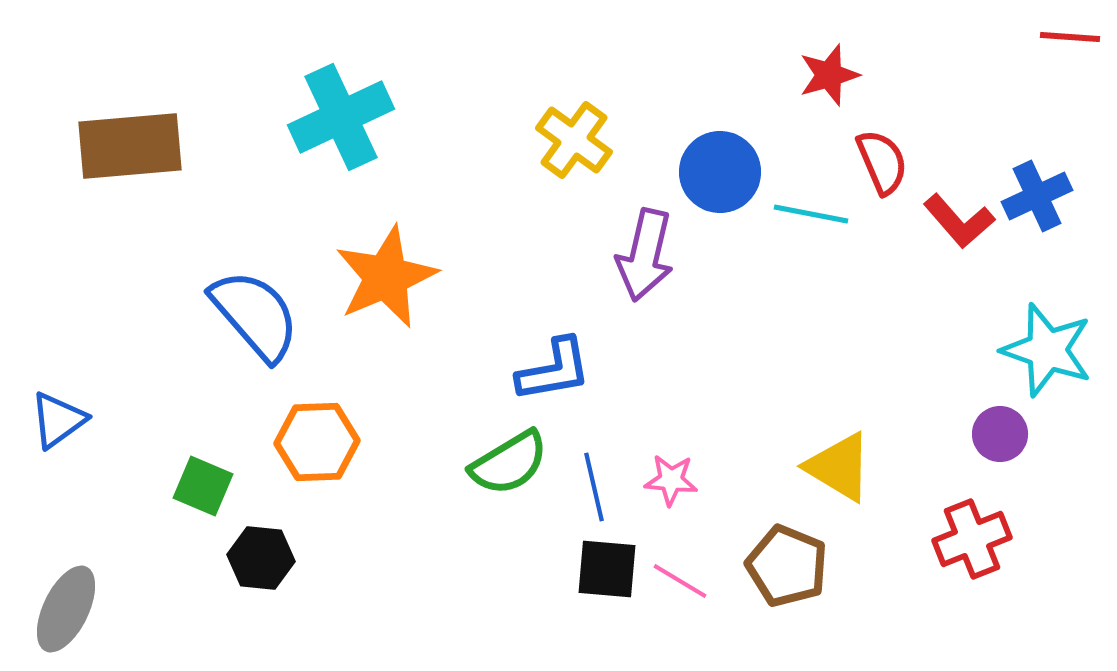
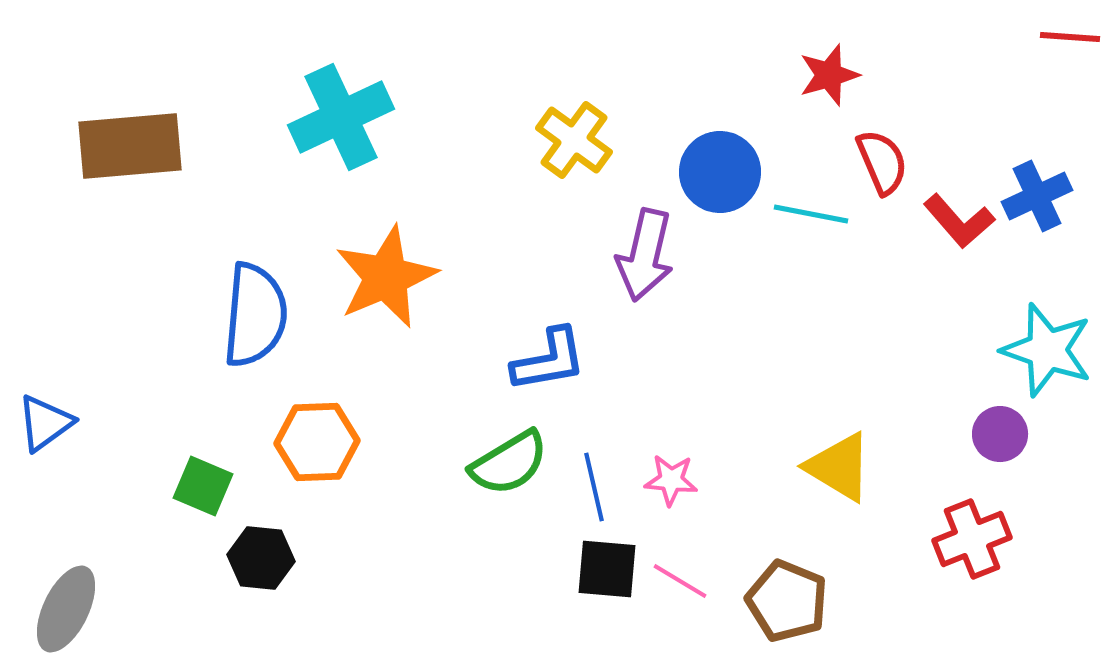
blue semicircle: rotated 46 degrees clockwise
blue L-shape: moved 5 px left, 10 px up
blue triangle: moved 13 px left, 3 px down
brown pentagon: moved 35 px down
